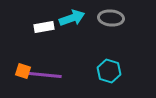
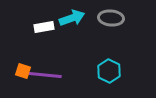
cyan hexagon: rotated 10 degrees clockwise
